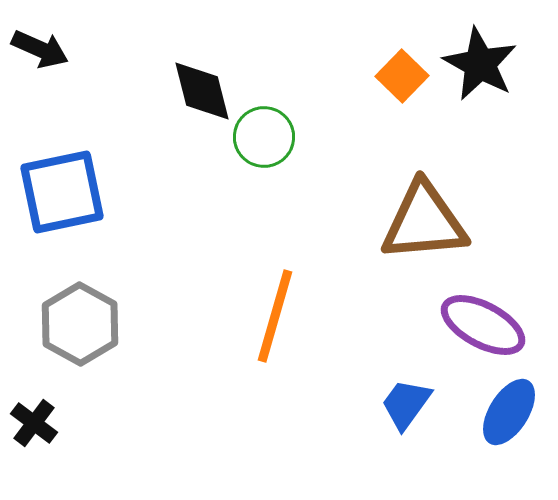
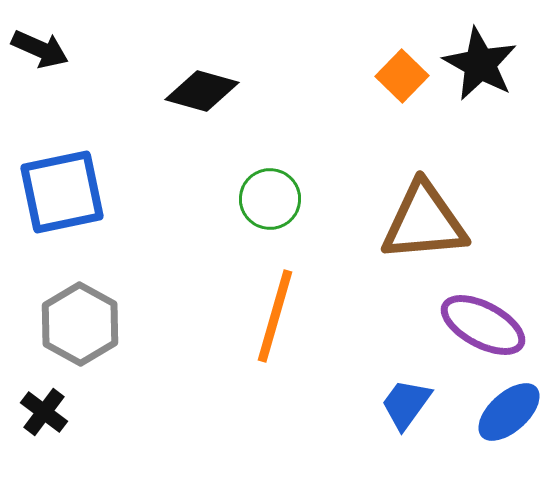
black diamond: rotated 60 degrees counterclockwise
green circle: moved 6 px right, 62 px down
blue ellipse: rotated 16 degrees clockwise
black cross: moved 10 px right, 11 px up
